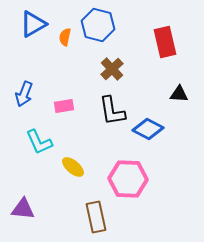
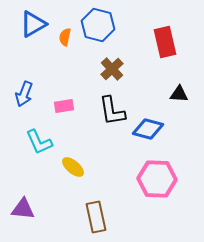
blue diamond: rotated 12 degrees counterclockwise
pink hexagon: moved 29 px right
